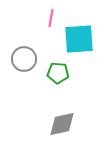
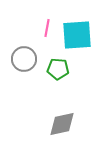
pink line: moved 4 px left, 10 px down
cyan square: moved 2 px left, 4 px up
green pentagon: moved 4 px up
